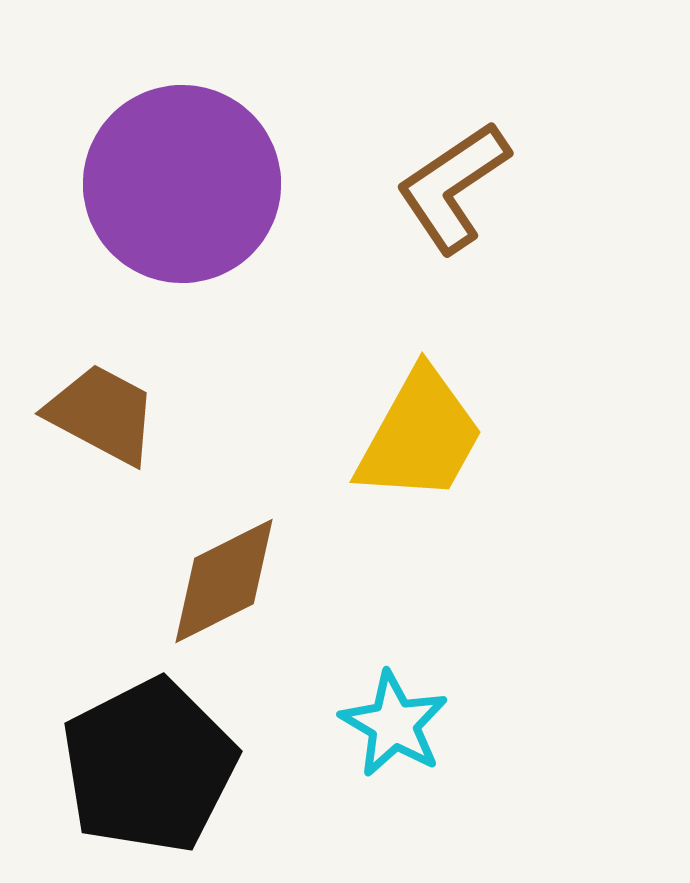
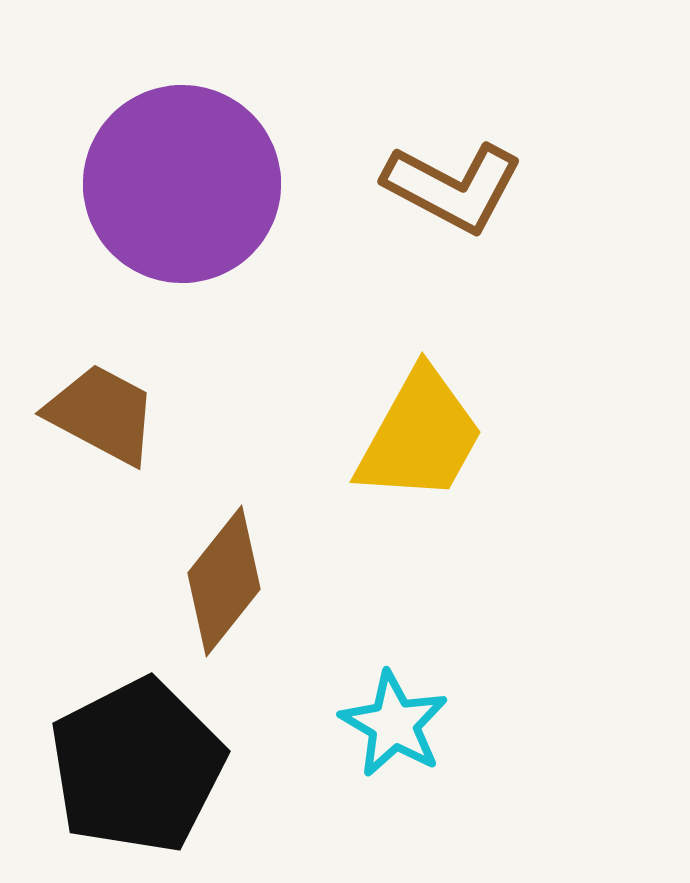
brown L-shape: rotated 118 degrees counterclockwise
brown diamond: rotated 25 degrees counterclockwise
black pentagon: moved 12 px left
